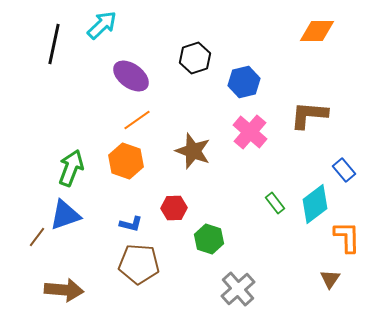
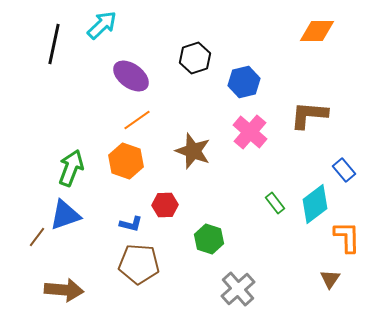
red hexagon: moved 9 px left, 3 px up
